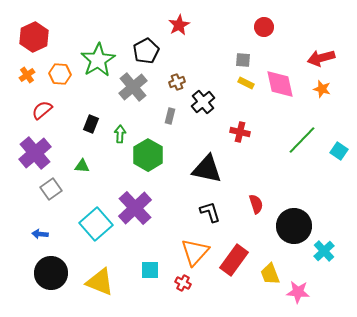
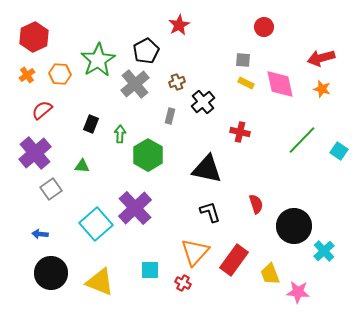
gray cross at (133, 87): moved 2 px right, 3 px up
